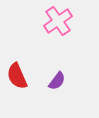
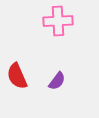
pink cross: rotated 32 degrees clockwise
